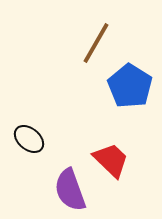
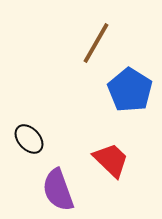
blue pentagon: moved 4 px down
black ellipse: rotated 8 degrees clockwise
purple semicircle: moved 12 px left
